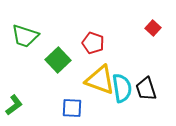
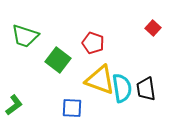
green square: rotated 10 degrees counterclockwise
black trapezoid: rotated 10 degrees clockwise
